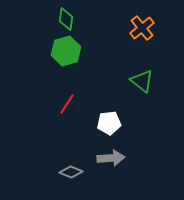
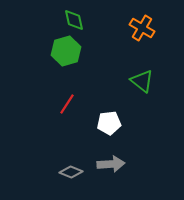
green diamond: moved 8 px right, 1 px down; rotated 20 degrees counterclockwise
orange cross: rotated 20 degrees counterclockwise
gray arrow: moved 6 px down
